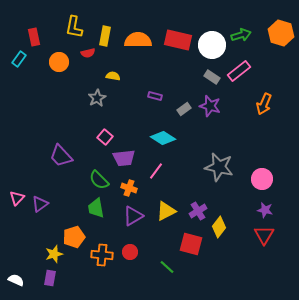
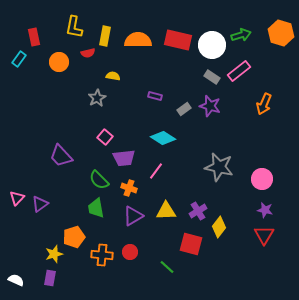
yellow triangle at (166, 211): rotated 25 degrees clockwise
